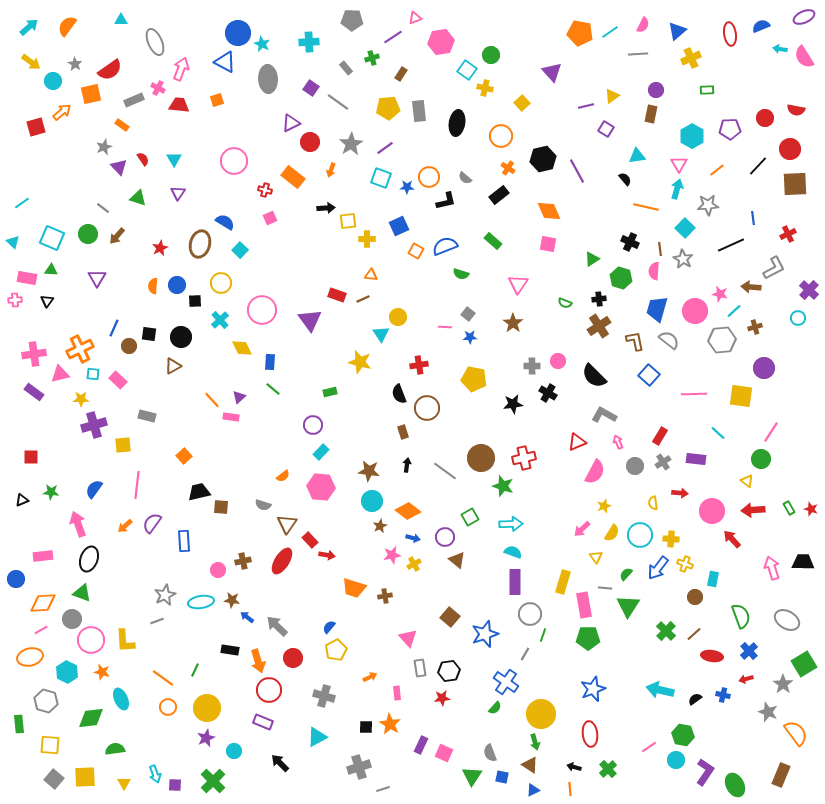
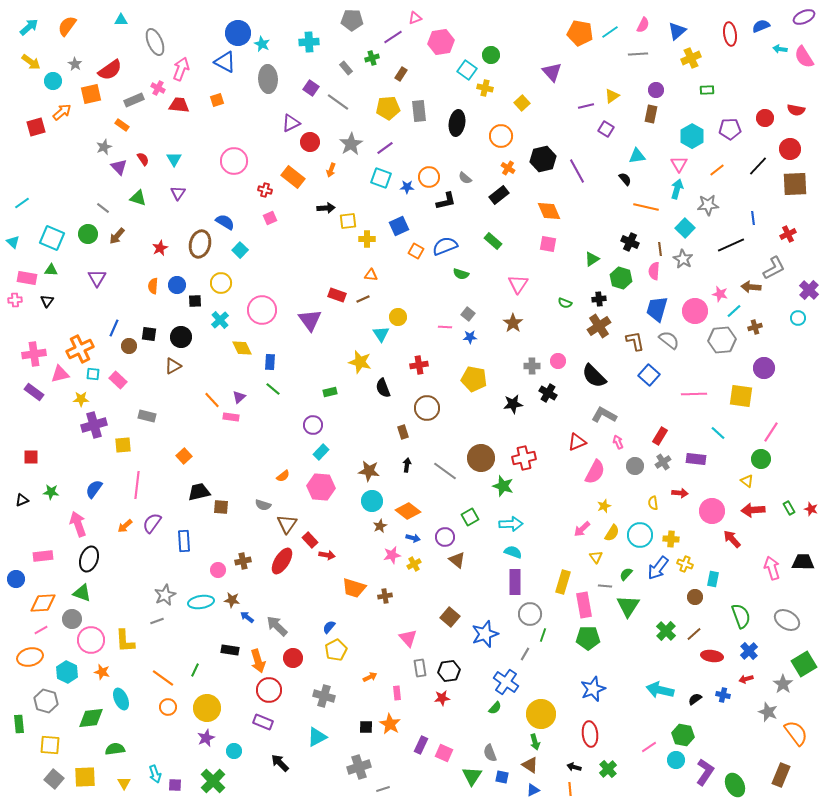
black semicircle at (399, 394): moved 16 px left, 6 px up
gray line at (605, 588): moved 2 px up
